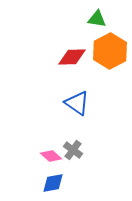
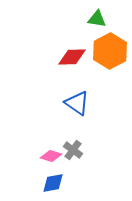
pink diamond: rotated 25 degrees counterclockwise
